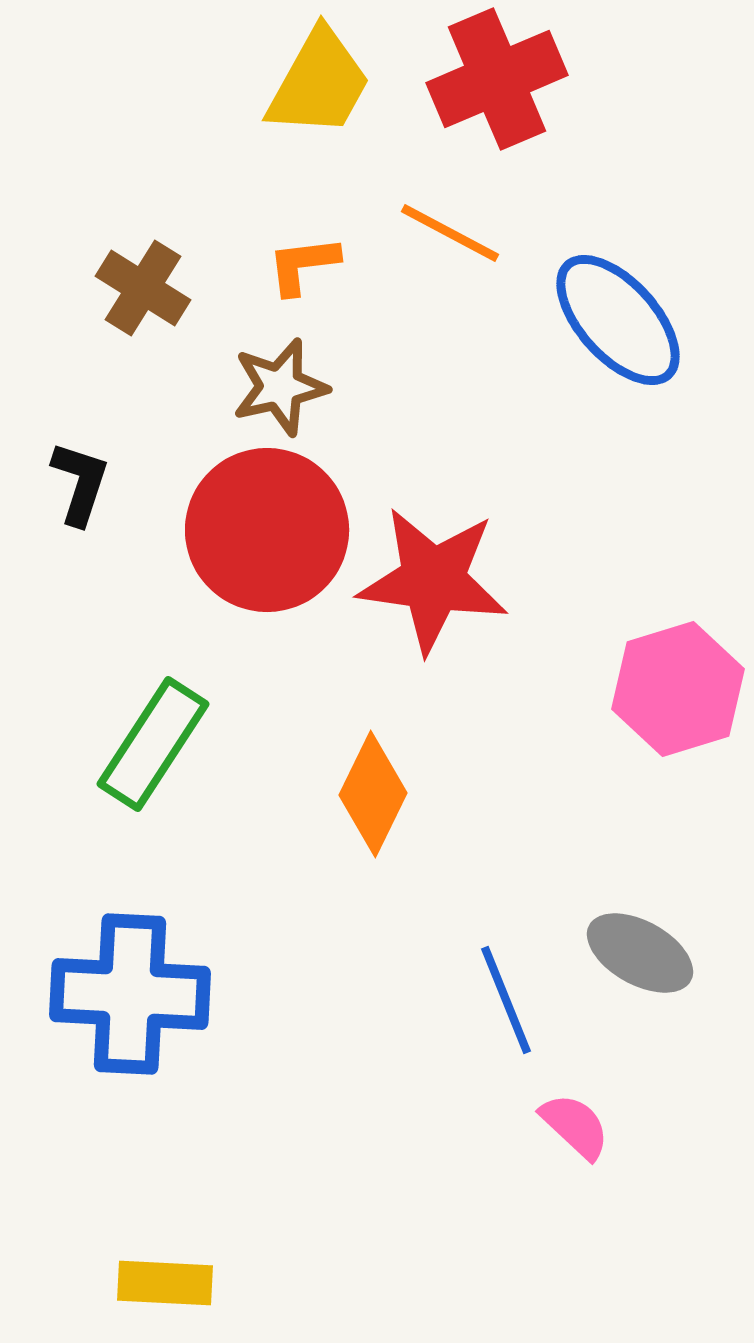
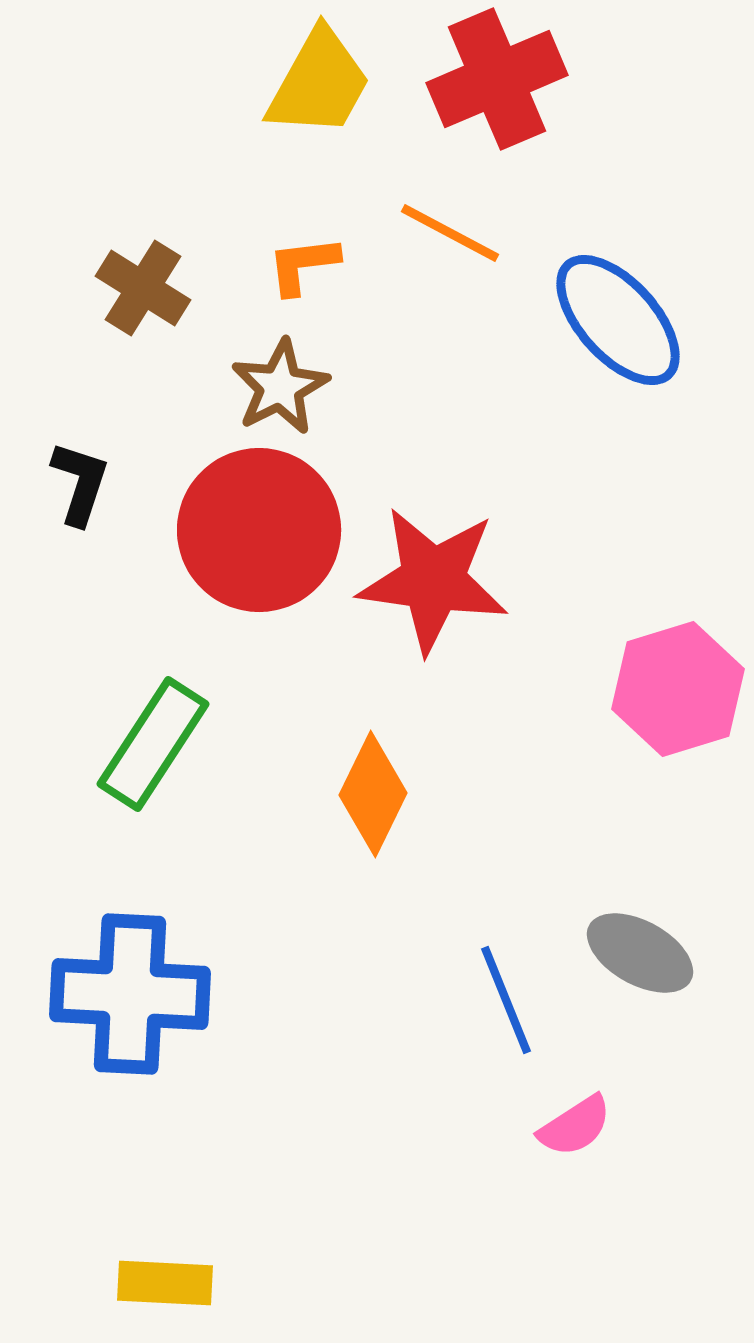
brown star: rotated 14 degrees counterclockwise
red circle: moved 8 px left
pink semicircle: rotated 104 degrees clockwise
